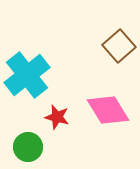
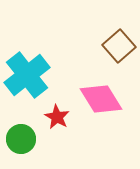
pink diamond: moved 7 px left, 11 px up
red star: rotated 15 degrees clockwise
green circle: moved 7 px left, 8 px up
